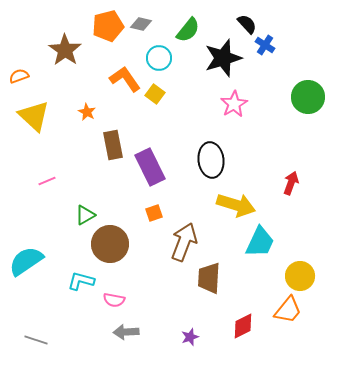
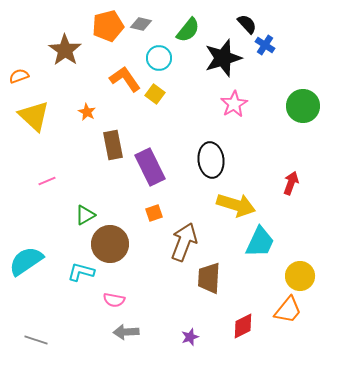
green circle: moved 5 px left, 9 px down
cyan L-shape: moved 9 px up
